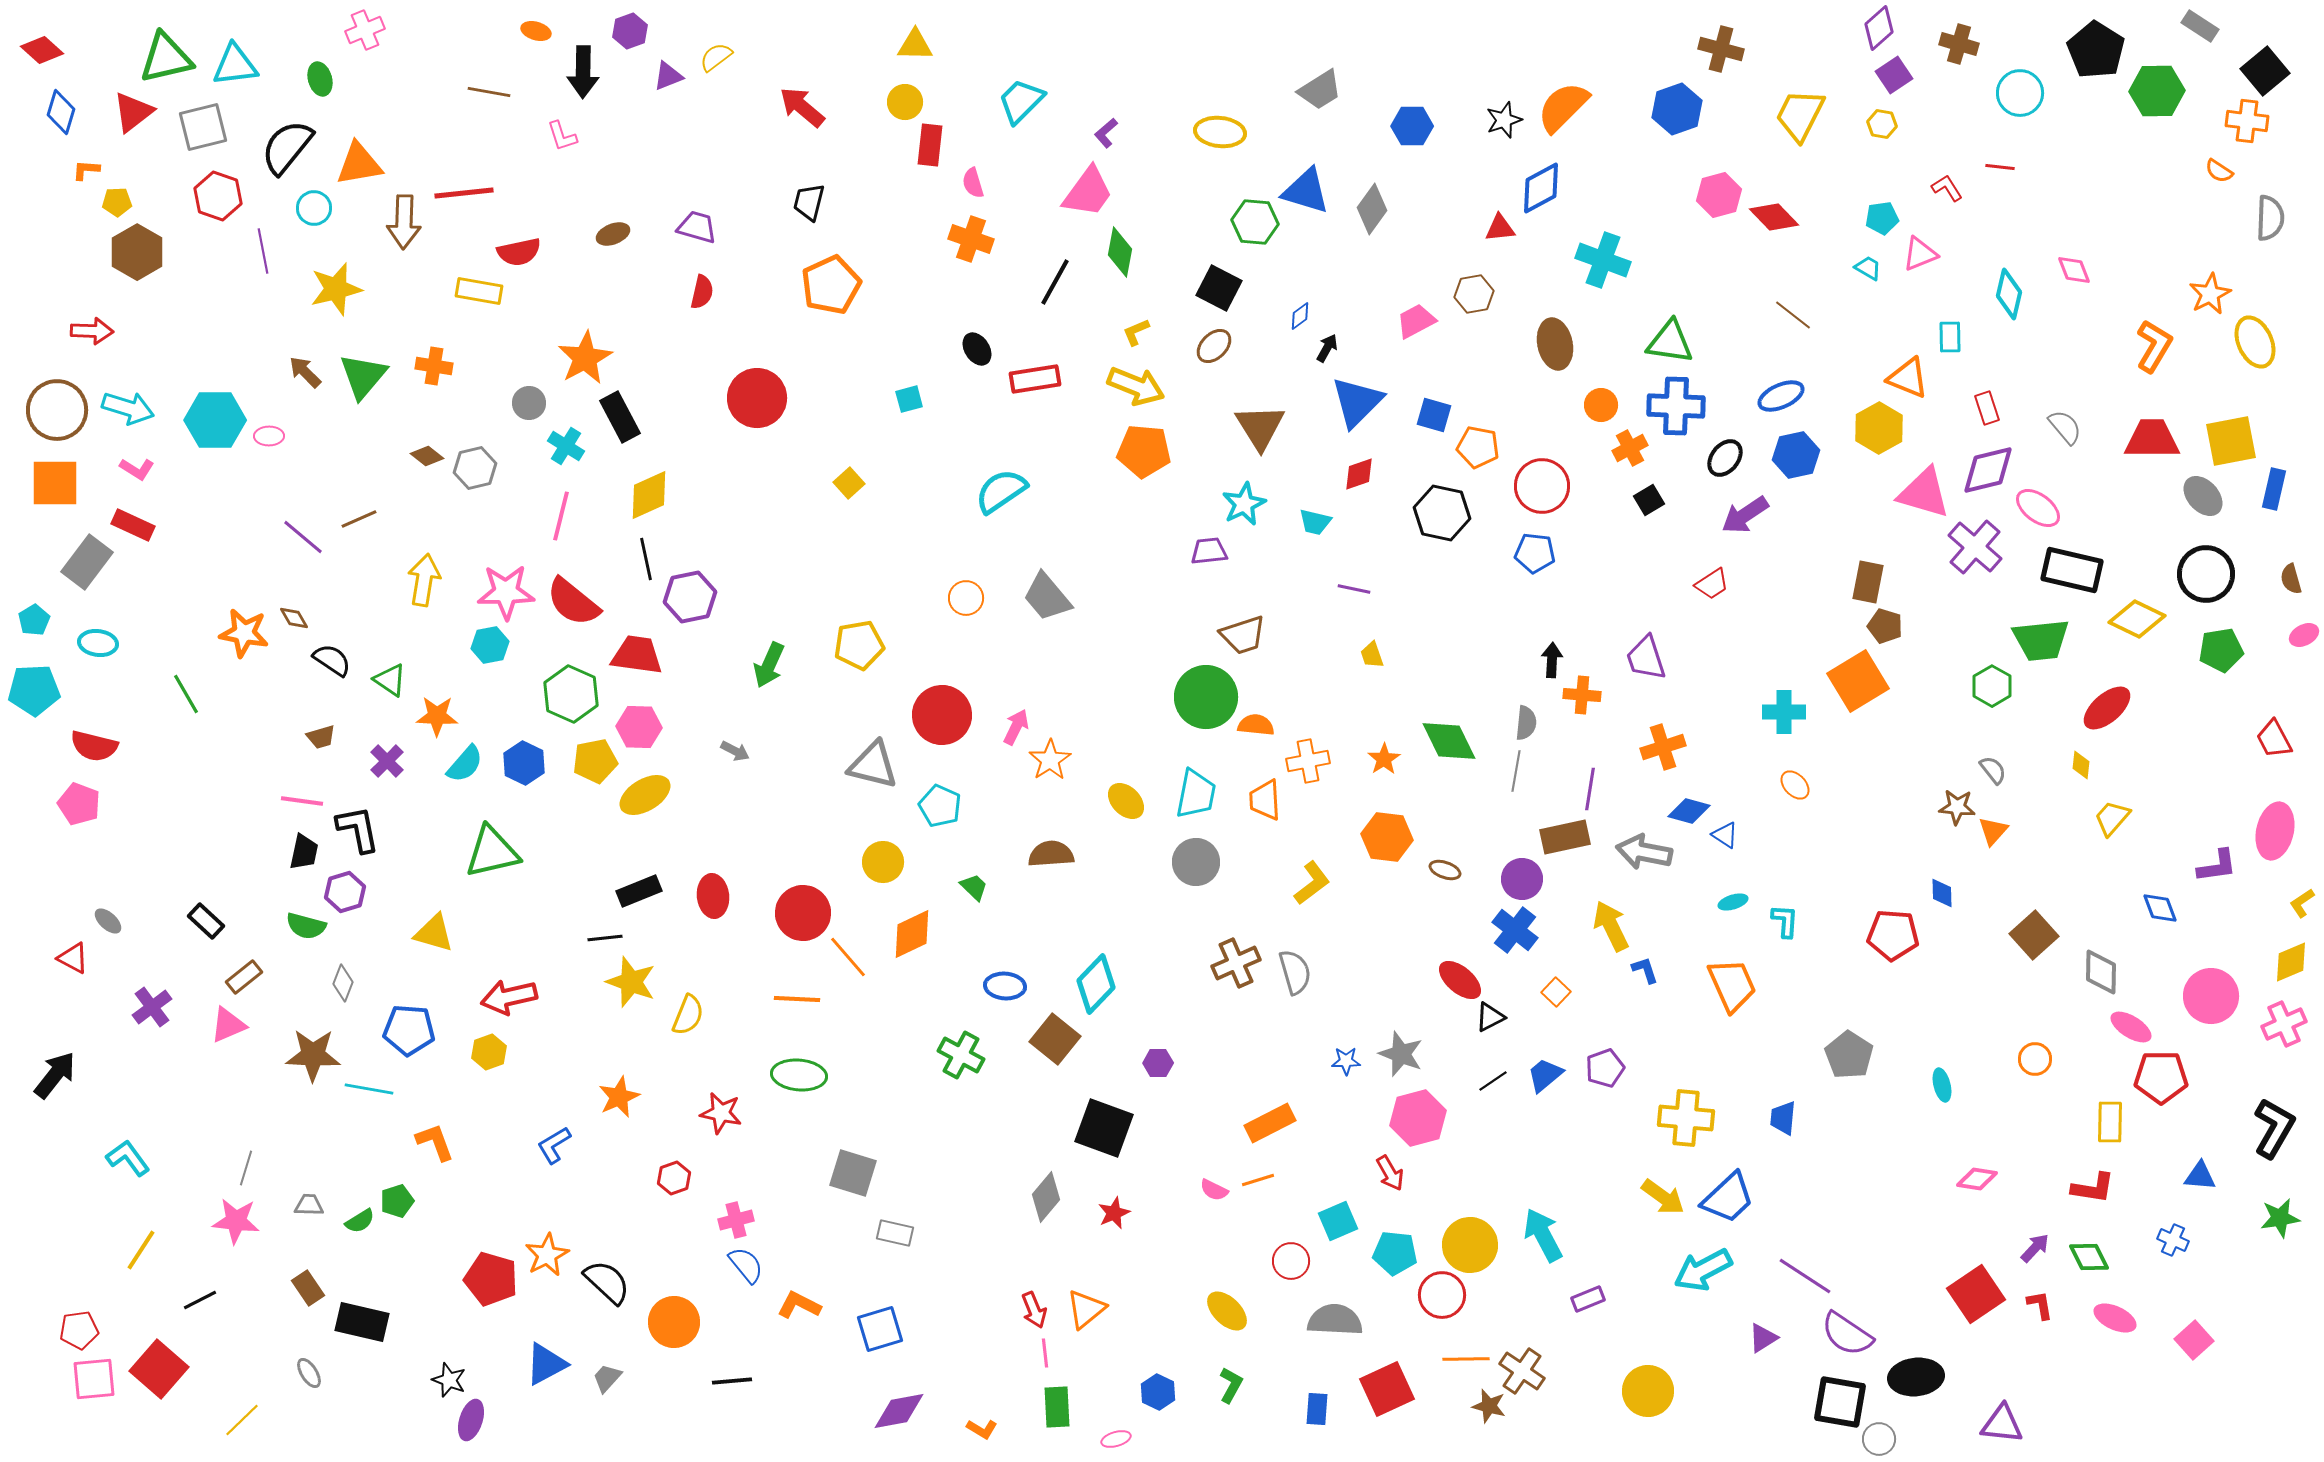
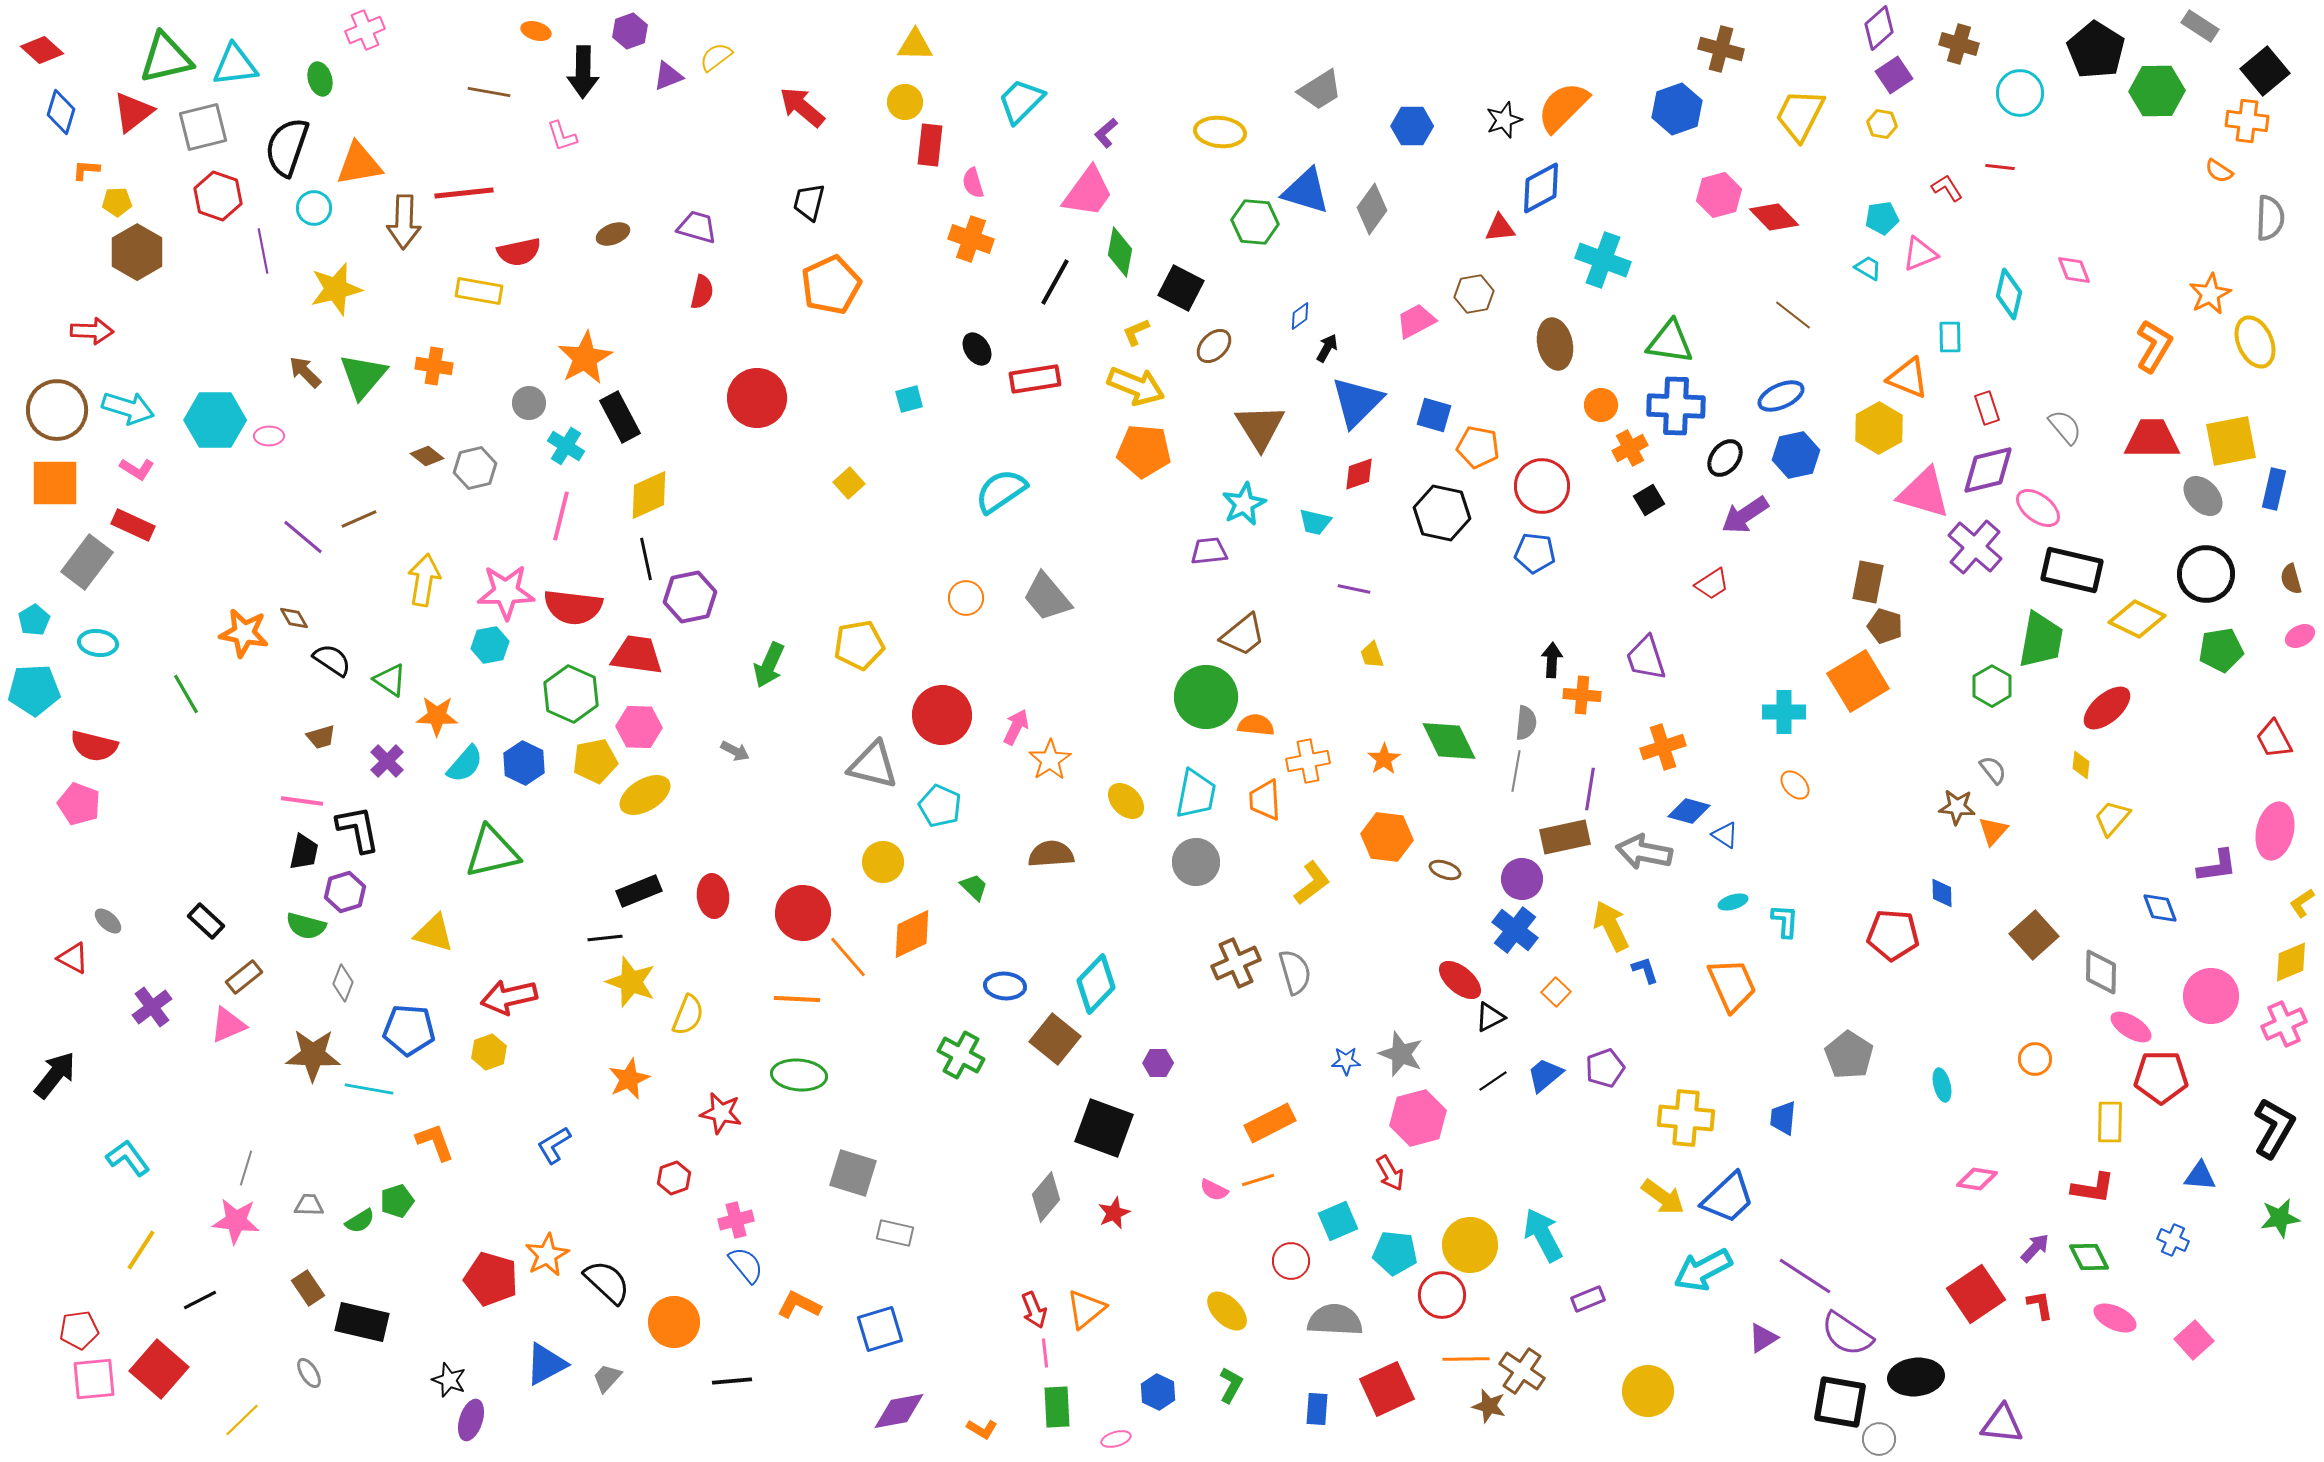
black semicircle at (287, 147): rotated 20 degrees counterclockwise
black square at (1219, 288): moved 38 px left
red semicircle at (573, 602): moved 5 px down; rotated 32 degrees counterclockwise
brown trapezoid at (1243, 635): rotated 21 degrees counterclockwise
pink ellipse at (2304, 635): moved 4 px left, 1 px down
green trapezoid at (2041, 640): rotated 74 degrees counterclockwise
orange star at (619, 1097): moved 10 px right, 18 px up
